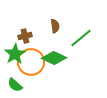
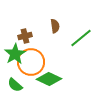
green diamond: moved 5 px left, 21 px down
